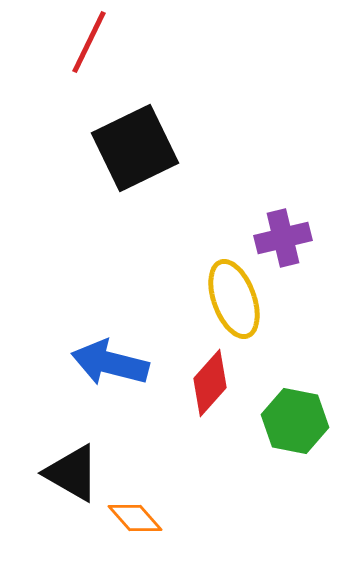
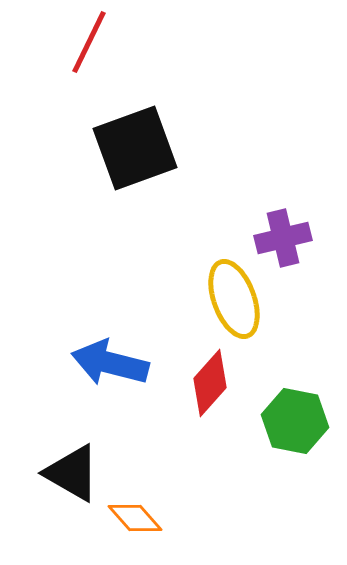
black square: rotated 6 degrees clockwise
